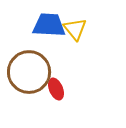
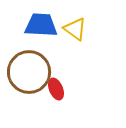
blue trapezoid: moved 8 px left
yellow triangle: rotated 15 degrees counterclockwise
